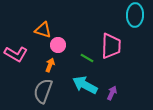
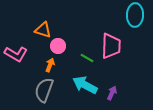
pink circle: moved 1 px down
gray semicircle: moved 1 px right, 1 px up
